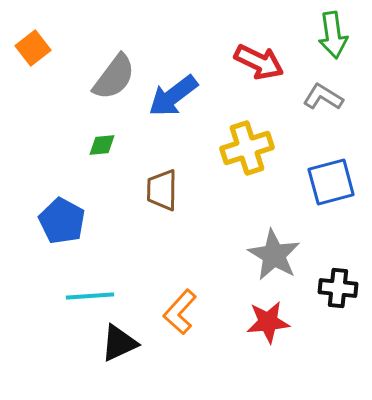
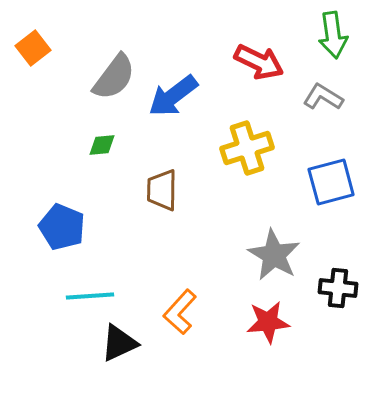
blue pentagon: moved 6 px down; rotated 6 degrees counterclockwise
